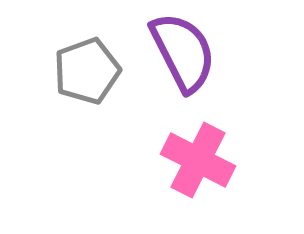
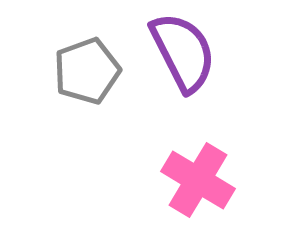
pink cross: moved 20 px down; rotated 4 degrees clockwise
